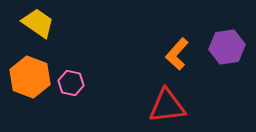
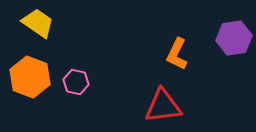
purple hexagon: moved 7 px right, 9 px up
orange L-shape: rotated 16 degrees counterclockwise
pink hexagon: moved 5 px right, 1 px up
red triangle: moved 4 px left
